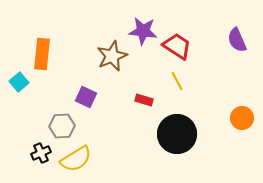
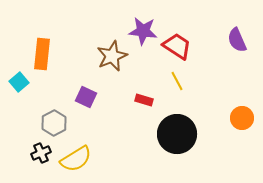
gray hexagon: moved 8 px left, 3 px up; rotated 25 degrees counterclockwise
